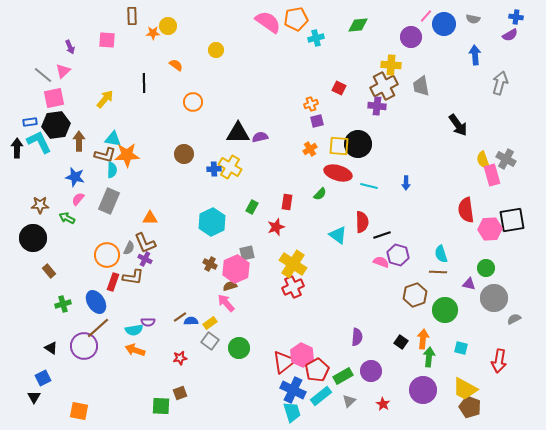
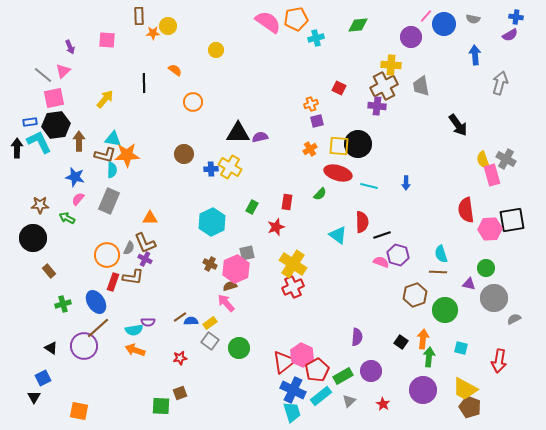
brown rectangle at (132, 16): moved 7 px right
orange semicircle at (176, 65): moved 1 px left, 5 px down
blue cross at (214, 169): moved 3 px left
